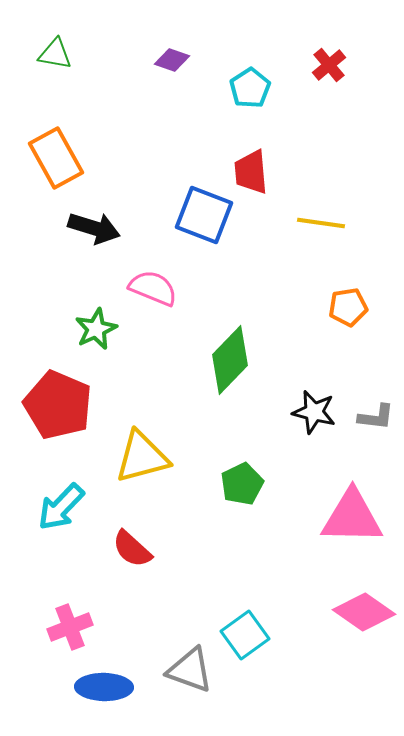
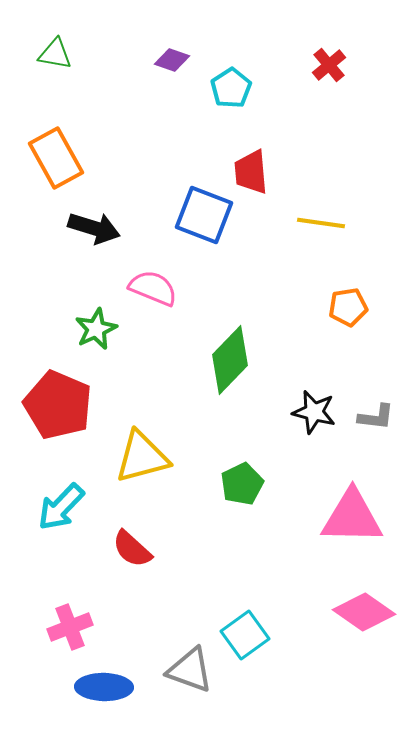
cyan pentagon: moved 19 px left
